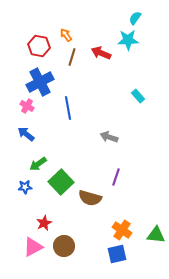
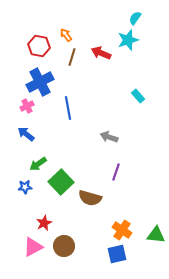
cyan star: rotated 15 degrees counterclockwise
pink cross: rotated 32 degrees clockwise
purple line: moved 5 px up
